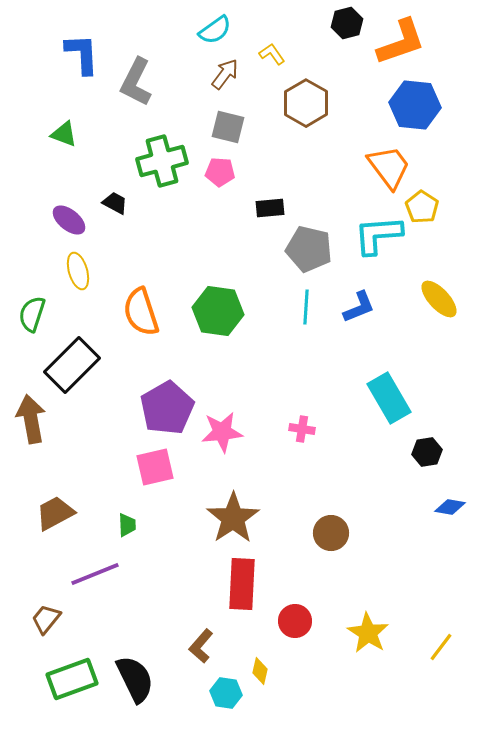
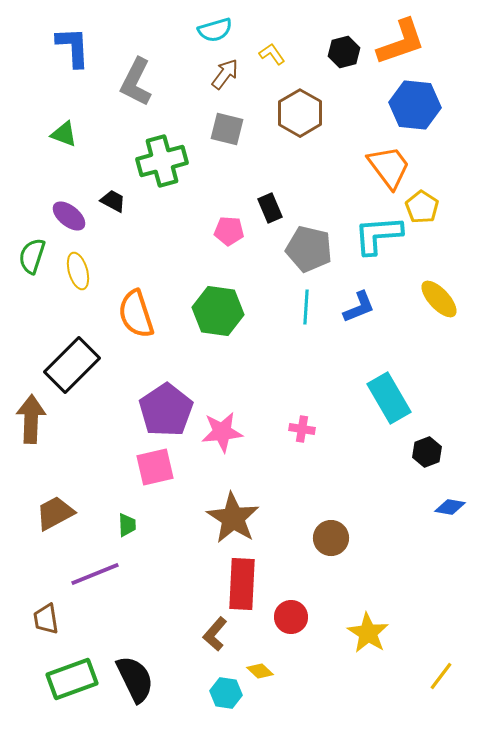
black hexagon at (347, 23): moved 3 px left, 29 px down
cyan semicircle at (215, 30): rotated 20 degrees clockwise
blue L-shape at (82, 54): moved 9 px left, 7 px up
brown hexagon at (306, 103): moved 6 px left, 10 px down
gray square at (228, 127): moved 1 px left, 2 px down
pink pentagon at (220, 172): moved 9 px right, 59 px down
black trapezoid at (115, 203): moved 2 px left, 2 px up
black rectangle at (270, 208): rotated 72 degrees clockwise
purple ellipse at (69, 220): moved 4 px up
orange semicircle at (141, 312): moved 5 px left, 2 px down
green semicircle at (32, 314): moved 58 px up
purple pentagon at (167, 408): moved 1 px left, 2 px down; rotated 4 degrees counterclockwise
brown arrow at (31, 419): rotated 12 degrees clockwise
black hexagon at (427, 452): rotated 12 degrees counterclockwise
brown star at (233, 518): rotated 6 degrees counterclockwise
brown circle at (331, 533): moved 5 px down
brown trapezoid at (46, 619): rotated 48 degrees counterclockwise
red circle at (295, 621): moved 4 px left, 4 px up
brown L-shape at (201, 646): moved 14 px right, 12 px up
yellow line at (441, 647): moved 29 px down
yellow diamond at (260, 671): rotated 60 degrees counterclockwise
